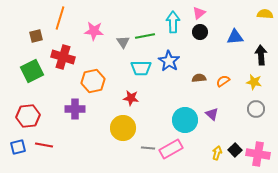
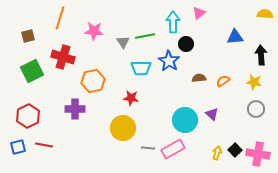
black circle: moved 14 px left, 12 px down
brown square: moved 8 px left
red hexagon: rotated 20 degrees counterclockwise
pink rectangle: moved 2 px right
